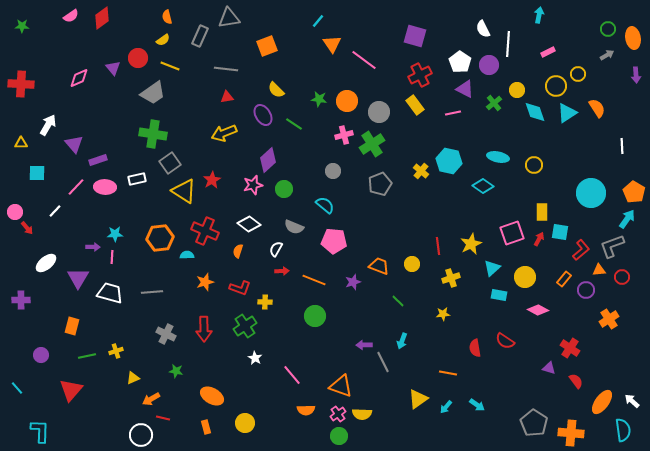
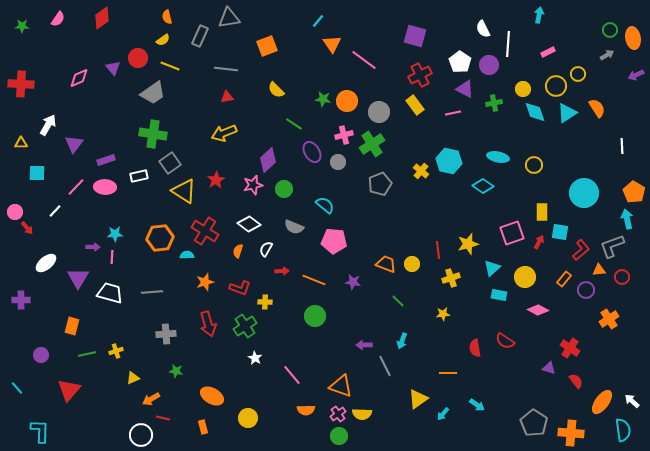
pink semicircle at (71, 16): moved 13 px left, 3 px down; rotated 21 degrees counterclockwise
green circle at (608, 29): moved 2 px right, 1 px down
purple arrow at (636, 75): rotated 70 degrees clockwise
yellow circle at (517, 90): moved 6 px right, 1 px up
green star at (319, 99): moved 4 px right
green cross at (494, 103): rotated 28 degrees clockwise
purple ellipse at (263, 115): moved 49 px right, 37 px down
purple triangle at (74, 144): rotated 18 degrees clockwise
purple rectangle at (98, 160): moved 8 px right
gray circle at (333, 171): moved 5 px right, 9 px up
white rectangle at (137, 179): moved 2 px right, 3 px up
red star at (212, 180): moved 4 px right
cyan circle at (591, 193): moved 7 px left
cyan arrow at (627, 219): rotated 48 degrees counterclockwise
red cross at (205, 231): rotated 8 degrees clockwise
red arrow at (539, 239): moved 3 px down
yellow star at (471, 244): moved 3 px left; rotated 10 degrees clockwise
red line at (438, 246): moved 4 px down
white semicircle at (276, 249): moved 10 px left
orange trapezoid at (379, 266): moved 7 px right, 2 px up
purple star at (353, 282): rotated 28 degrees clockwise
red arrow at (204, 329): moved 4 px right, 5 px up; rotated 15 degrees counterclockwise
gray cross at (166, 334): rotated 30 degrees counterclockwise
green line at (87, 356): moved 2 px up
gray line at (383, 362): moved 2 px right, 4 px down
orange line at (448, 373): rotated 12 degrees counterclockwise
red triangle at (71, 390): moved 2 px left
cyan arrow at (446, 407): moved 3 px left, 7 px down
yellow circle at (245, 423): moved 3 px right, 5 px up
orange rectangle at (206, 427): moved 3 px left
